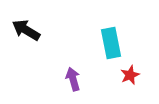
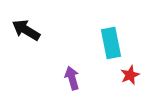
purple arrow: moved 1 px left, 1 px up
